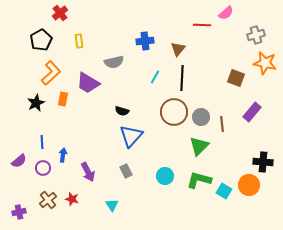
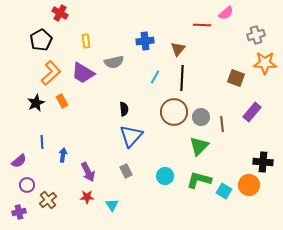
red cross: rotated 21 degrees counterclockwise
yellow rectangle: moved 7 px right
orange star: rotated 10 degrees counterclockwise
purple trapezoid: moved 5 px left, 10 px up
orange rectangle: moved 1 px left, 2 px down; rotated 40 degrees counterclockwise
black semicircle: moved 2 px right, 2 px up; rotated 112 degrees counterclockwise
purple circle: moved 16 px left, 17 px down
red star: moved 15 px right, 2 px up; rotated 16 degrees counterclockwise
